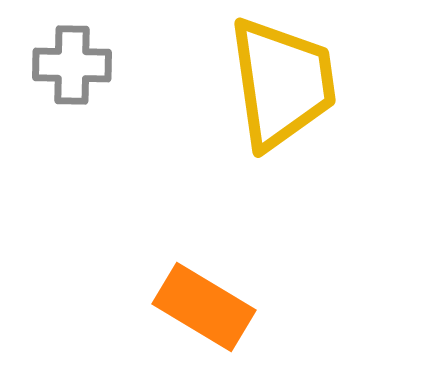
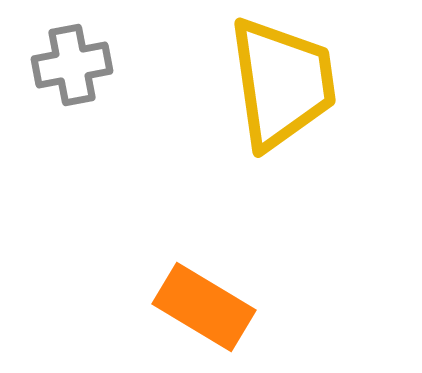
gray cross: rotated 12 degrees counterclockwise
